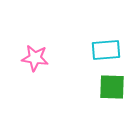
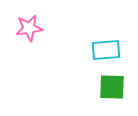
pink star: moved 6 px left, 30 px up; rotated 16 degrees counterclockwise
